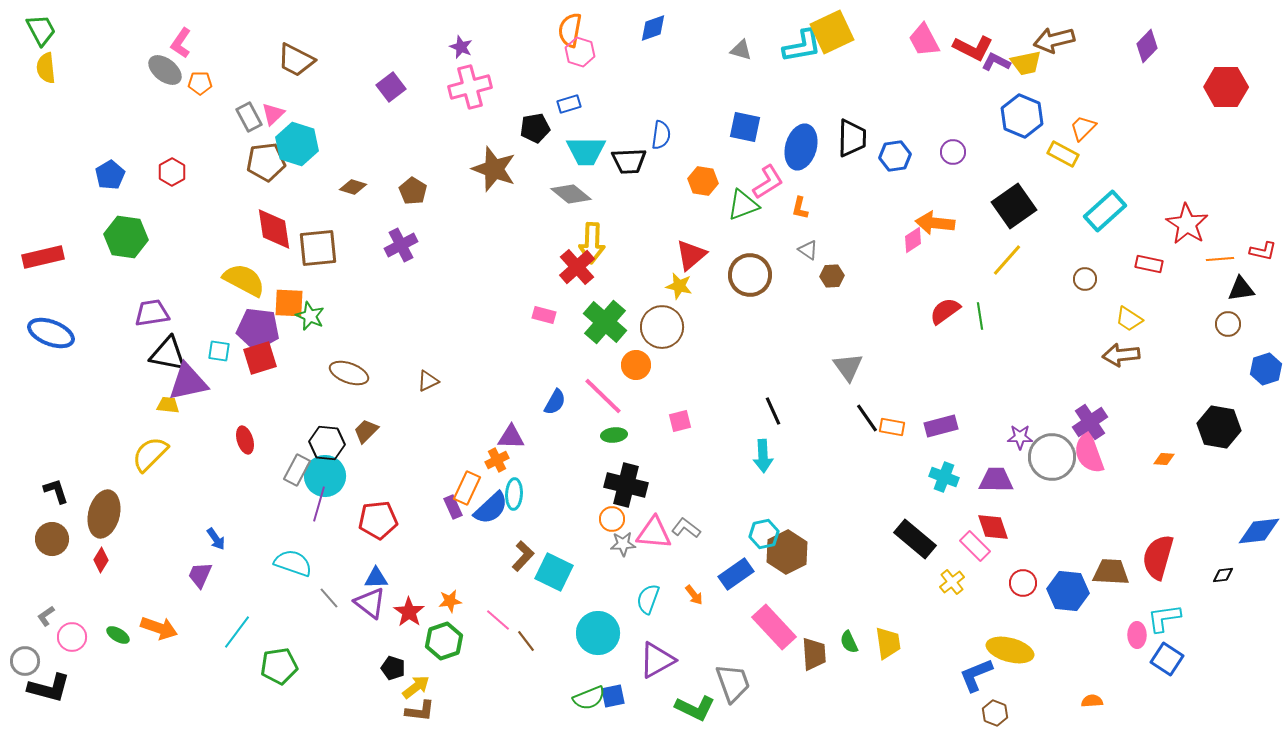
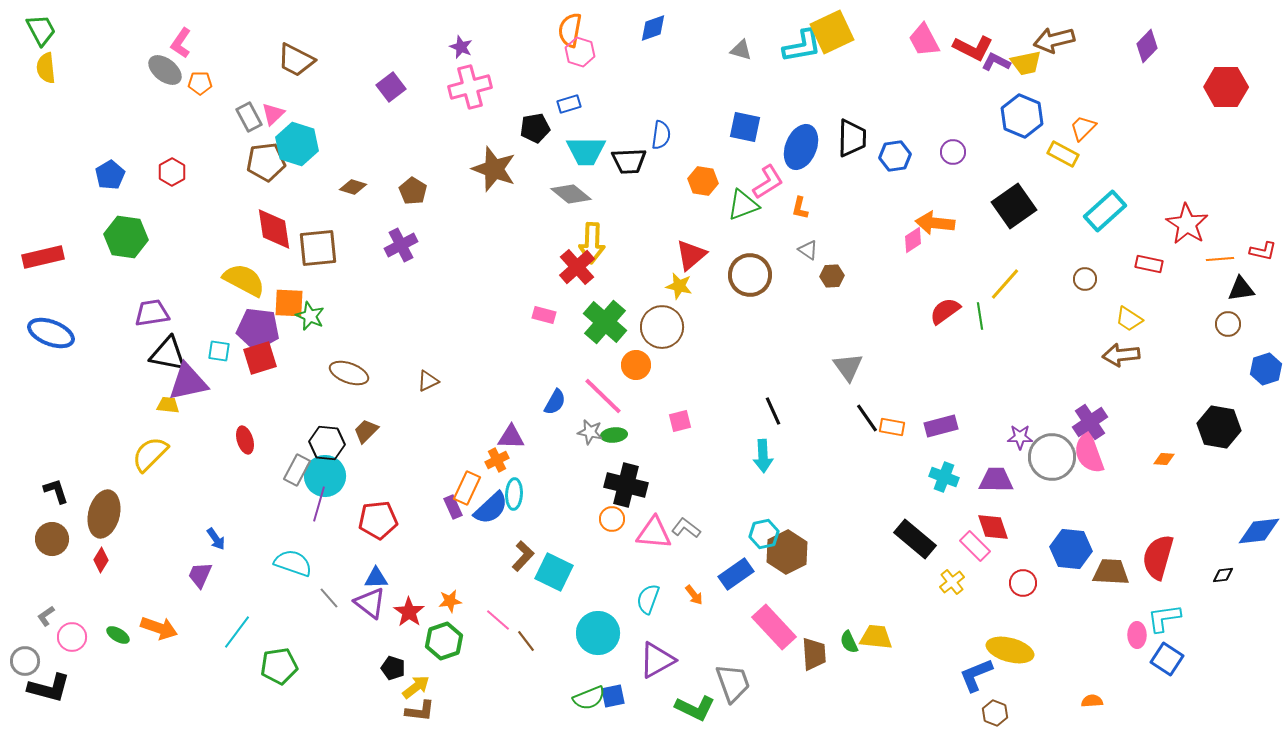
blue ellipse at (801, 147): rotated 6 degrees clockwise
yellow line at (1007, 260): moved 2 px left, 24 px down
gray star at (623, 544): moved 33 px left, 112 px up; rotated 15 degrees clockwise
blue hexagon at (1068, 591): moved 3 px right, 42 px up
yellow trapezoid at (888, 643): moved 12 px left, 6 px up; rotated 76 degrees counterclockwise
